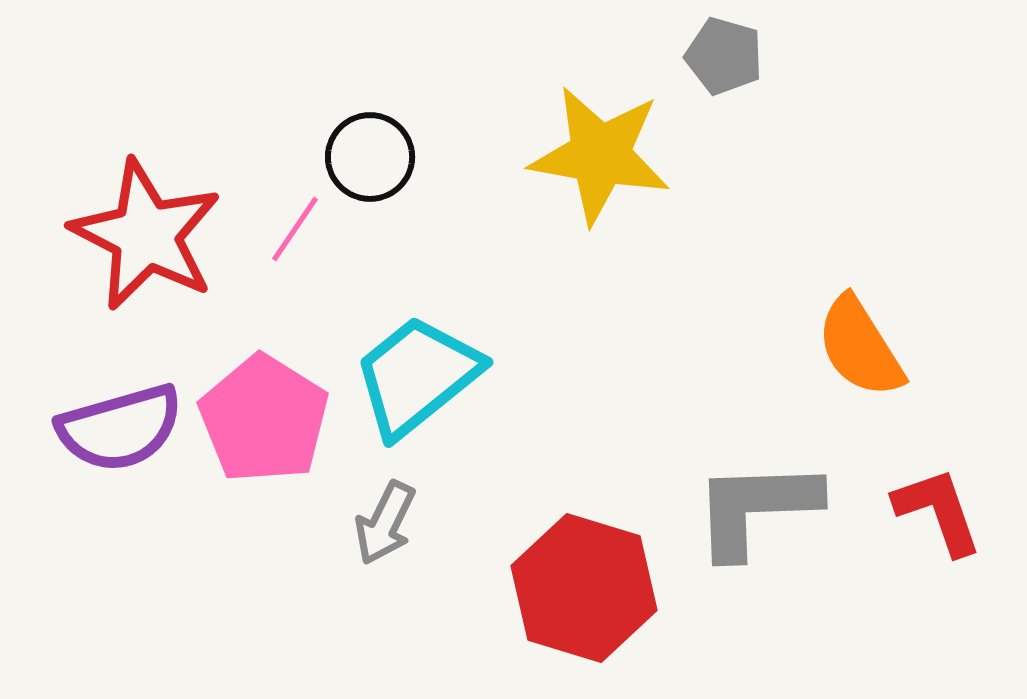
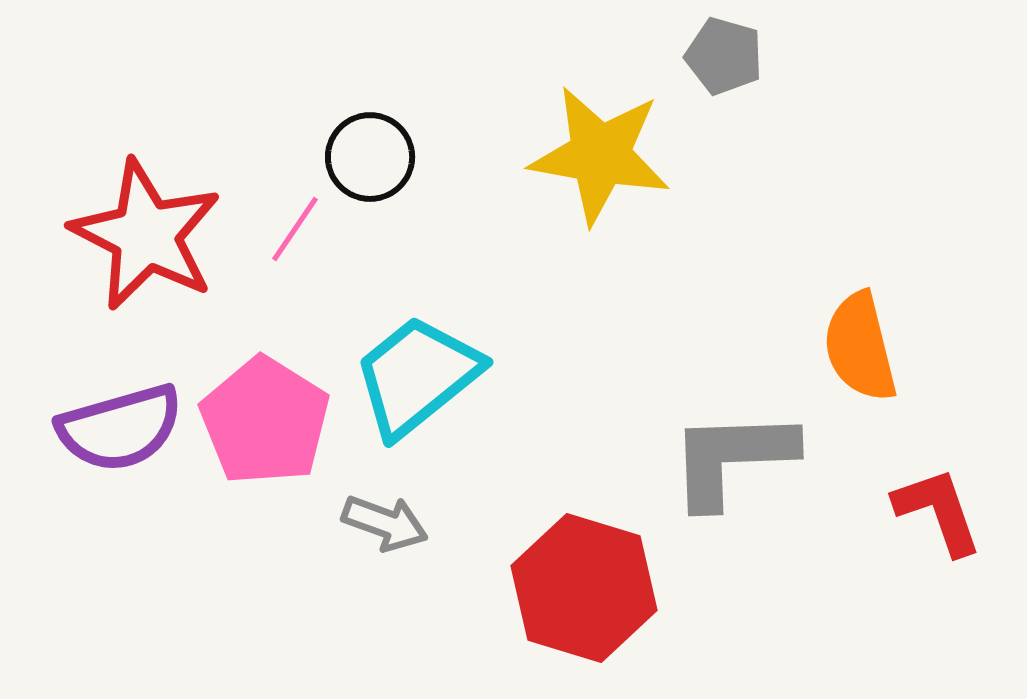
orange semicircle: rotated 18 degrees clockwise
pink pentagon: moved 1 px right, 2 px down
gray L-shape: moved 24 px left, 50 px up
gray arrow: rotated 96 degrees counterclockwise
